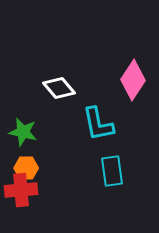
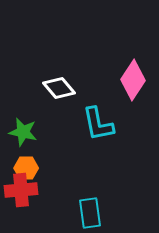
cyan rectangle: moved 22 px left, 42 px down
